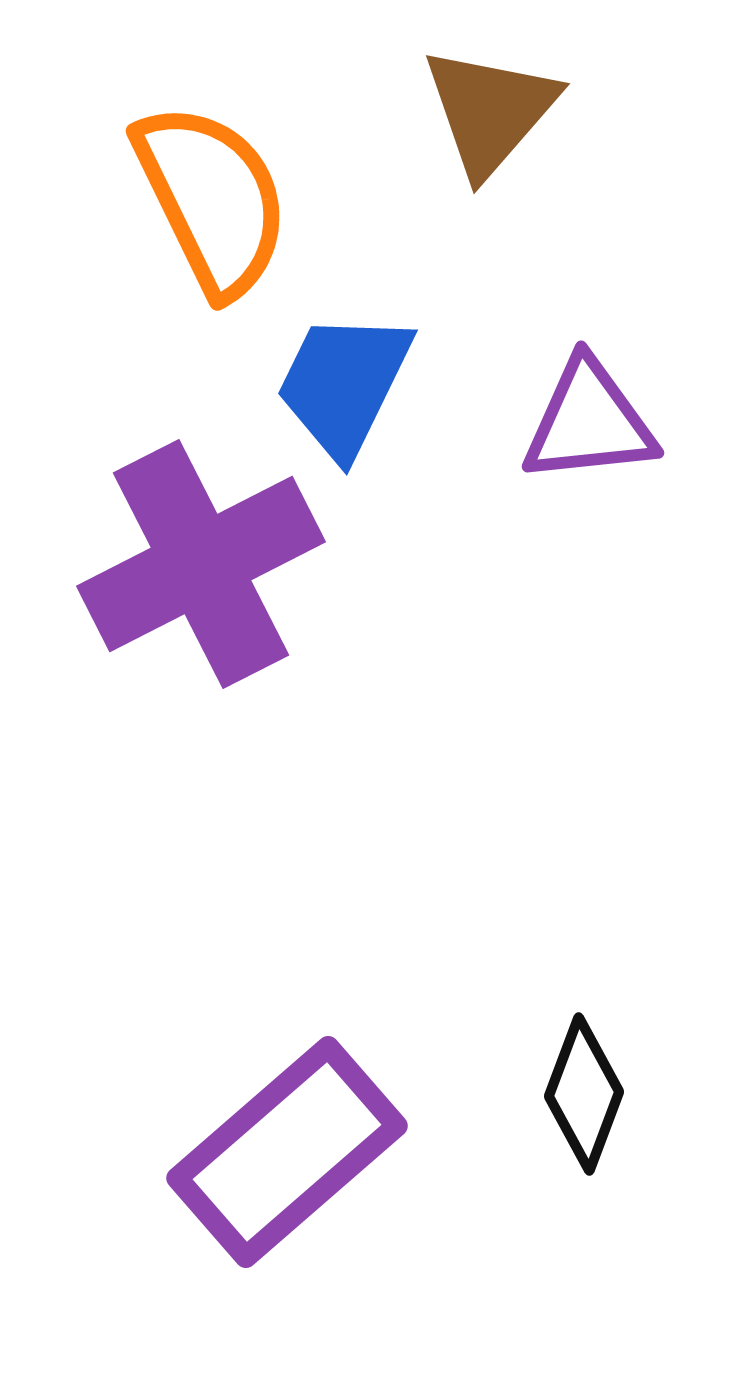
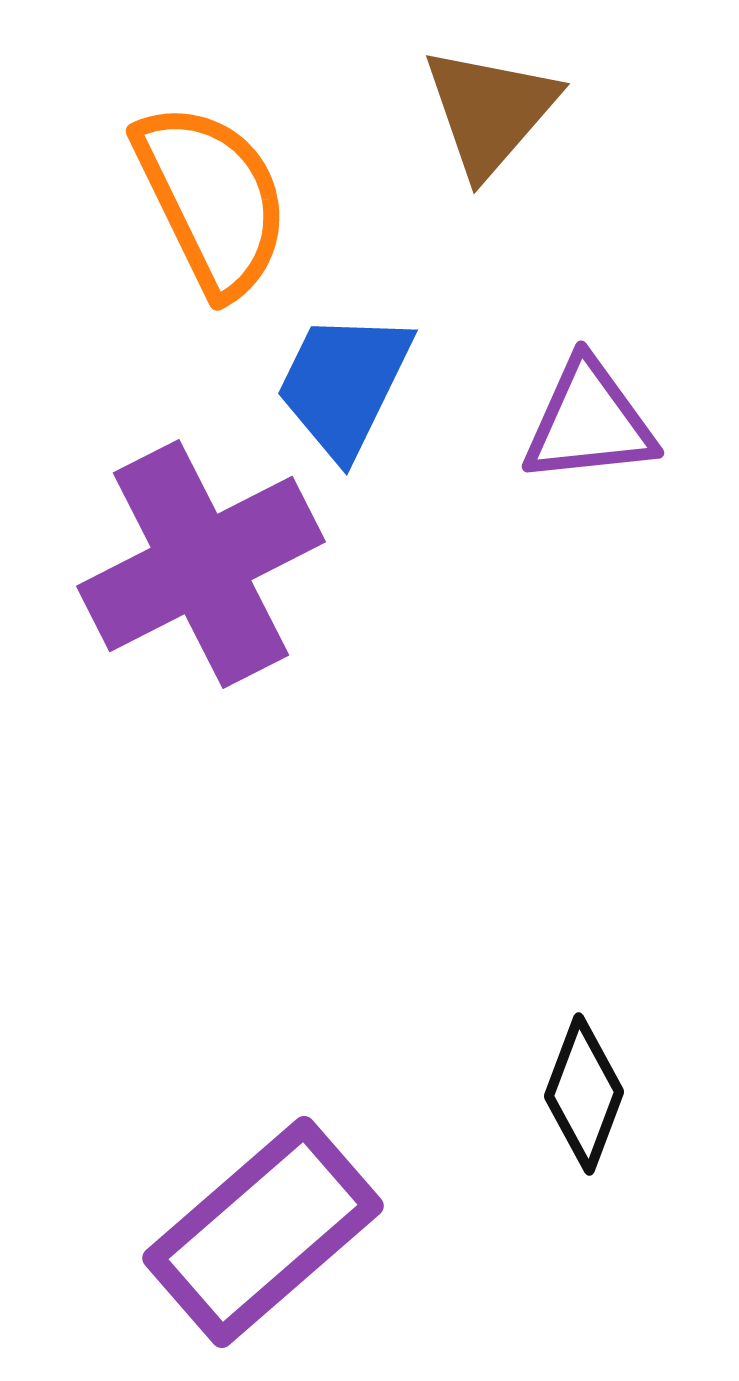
purple rectangle: moved 24 px left, 80 px down
